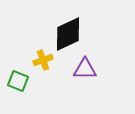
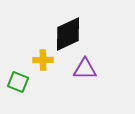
yellow cross: rotated 18 degrees clockwise
green square: moved 1 px down
